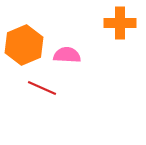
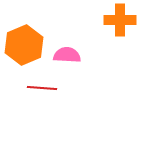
orange cross: moved 3 px up
red line: rotated 20 degrees counterclockwise
